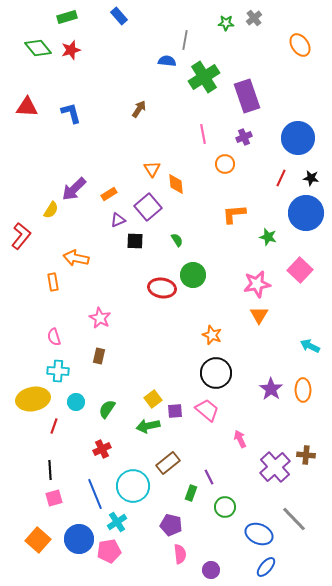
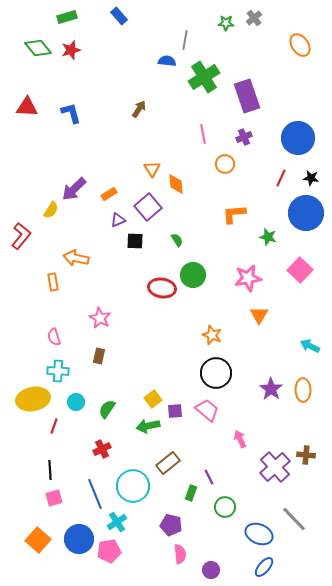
pink star at (257, 284): moved 9 px left, 6 px up
blue ellipse at (266, 567): moved 2 px left
